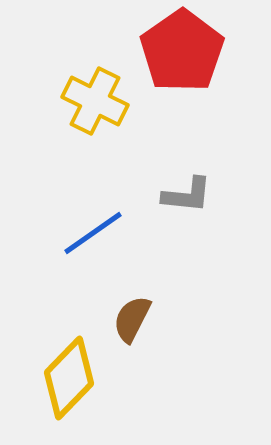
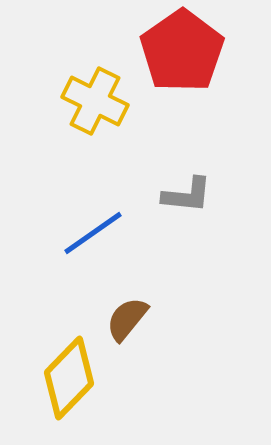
brown semicircle: moved 5 px left; rotated 12 degrees clockwise
